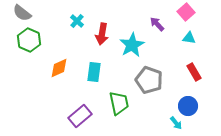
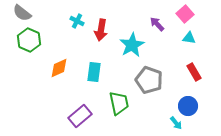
pink square: moved 1 px left, 2 px down
cyan cross: rotated 16 degrees counterclockwise
red arrow: moved 1 px left, 4 px up
